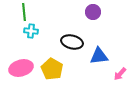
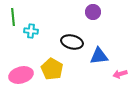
green line: moved 11 px left, 5 px down
pink ellipse: moved 7 px down
pink arrow: rotated 32 degrees clockwise
